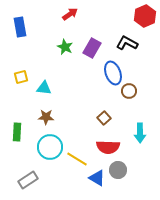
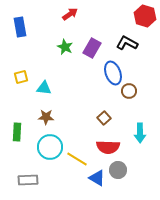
red hexagon: rotated 20 degrees counterclockwise
gray rectangle: rotated 30 degrees clockwise
